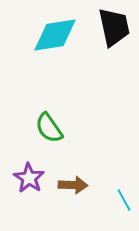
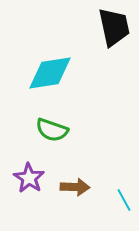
cyan diamond: moved 5 px left, 38 px down
green semicircle: moved 3 px right, 2 px down; rotated 36 degrees counterclockwise
brown arrow: moved 2 px right, 2 px down
